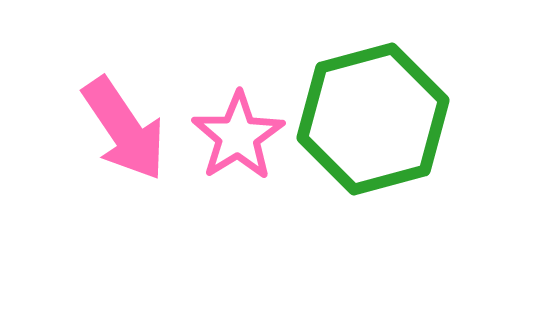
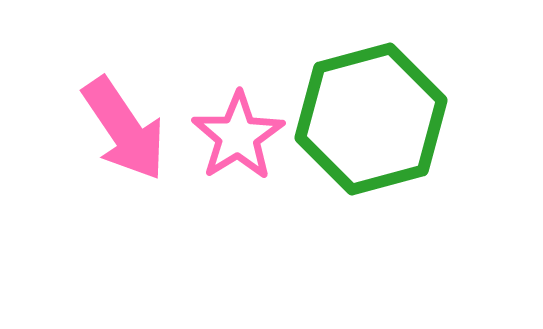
green hexagon: moved 2 px left
